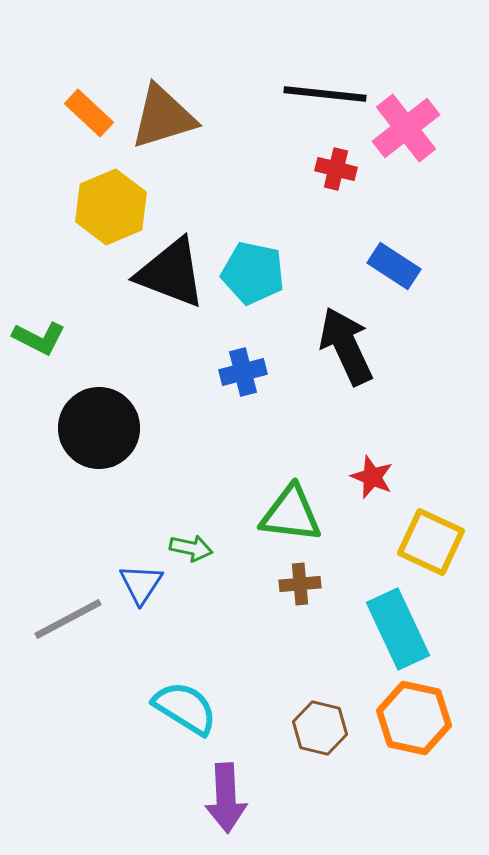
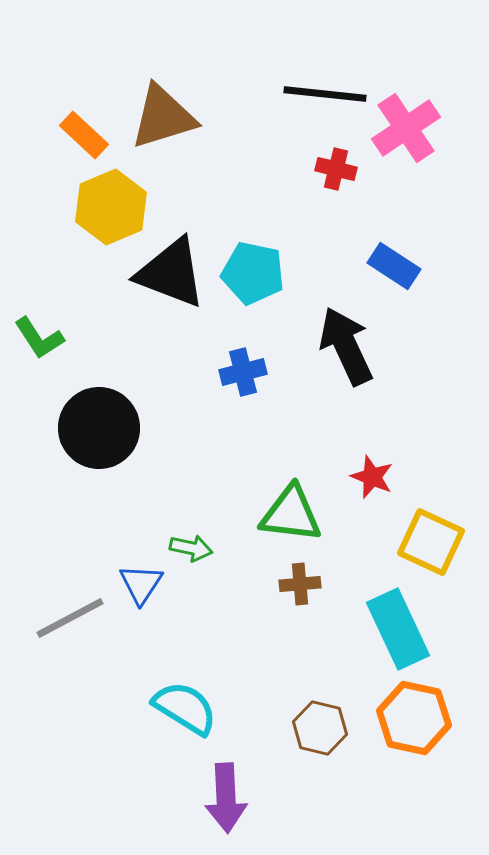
orange rectangle: moved 5 px left, 22 px down
pink cross: rotated 4 degrees clockwise
green L-shape: rotated 30 degrees clockwise
gray line: moved 2 px right, 1 px up
